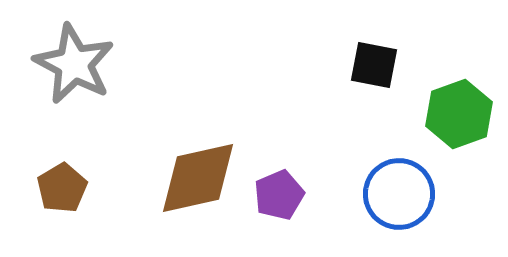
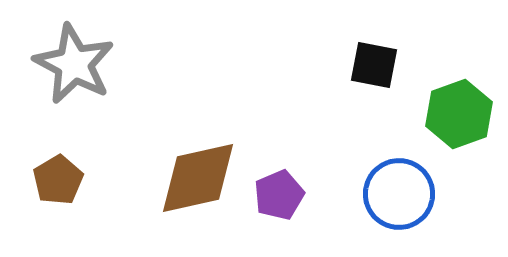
brown pentagon: moved 4 px left, 8 px up
